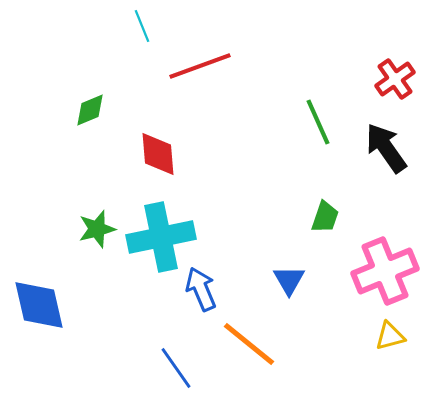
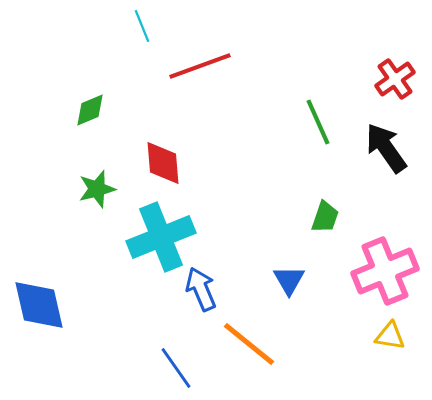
red diamond: moved 5 px right, 9 px down
green star: moved 40 px up
cyan cross: rotated 10 degrees counterclockwise
yellow triangle: rotated 24 degrees clockwise
